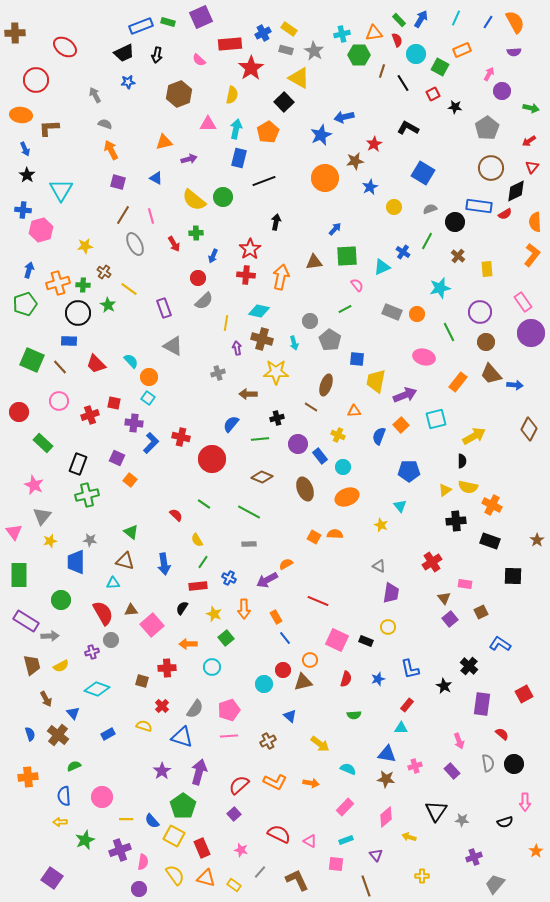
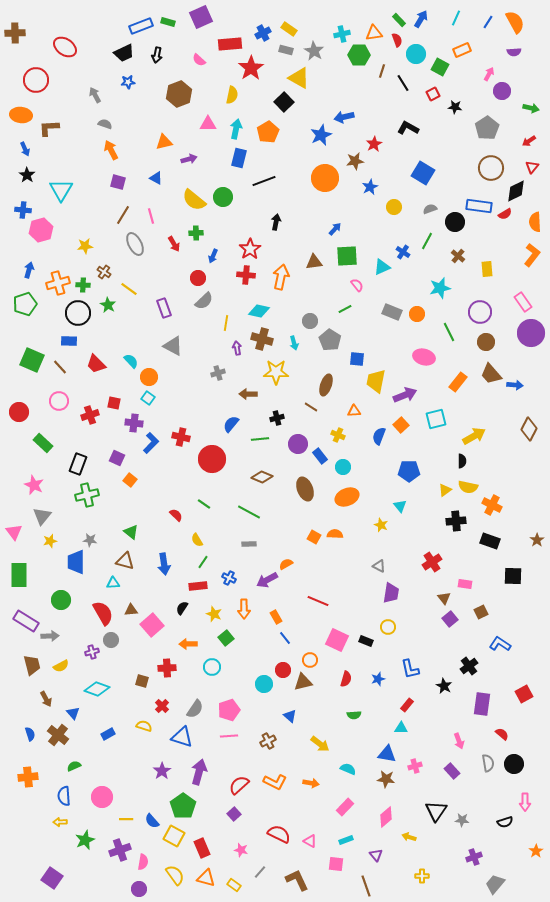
black cross at (469, 666): rotated 12 degrees clockwise
